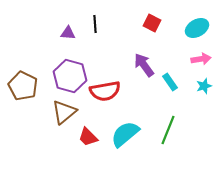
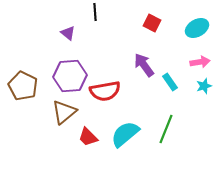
black line: moved 12 px up
purple triangle: rotated 35 degrees clockwise
pink arrow: moved 1 px left, 3 px down
purple hexagon: rotated 20 degrees counterclockwise
green line: moved 2 px left, 1 px up
